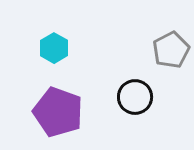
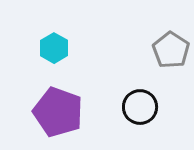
gray pentagon: rotated 12 degrees counterclockwise
black circle: moved 5 px right, 10 px down
